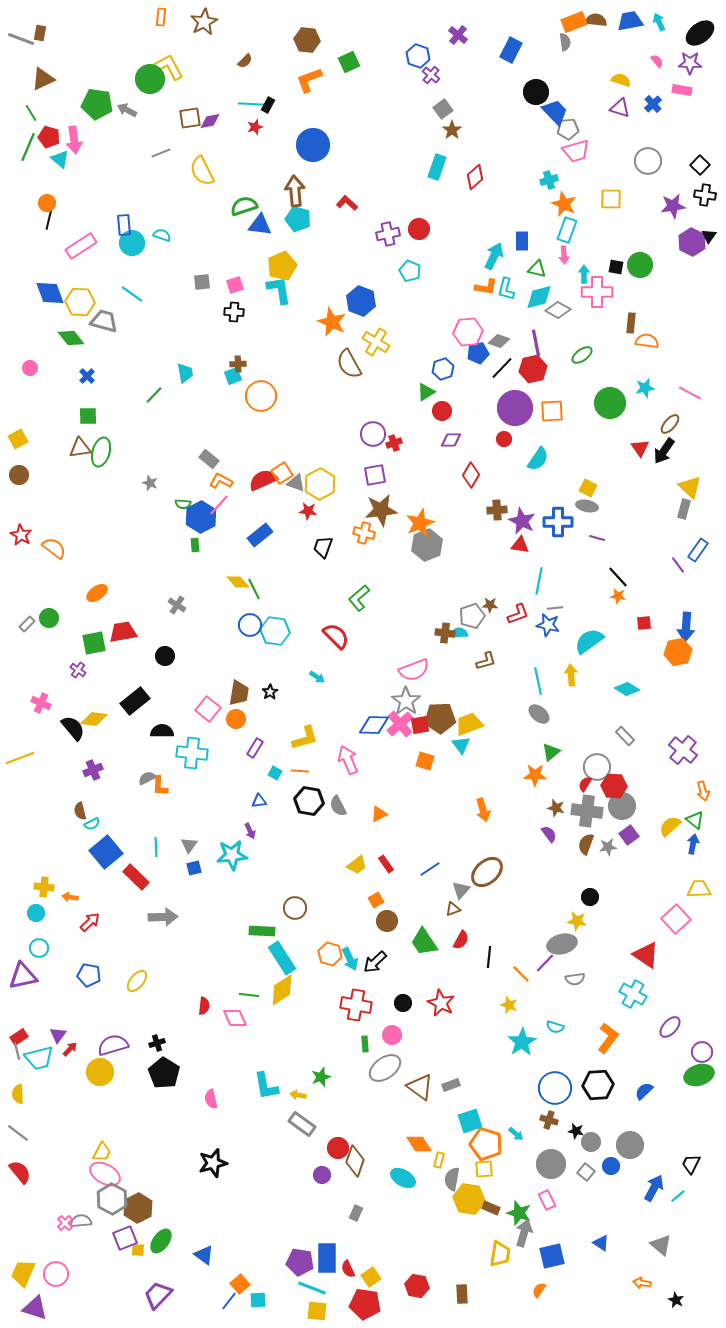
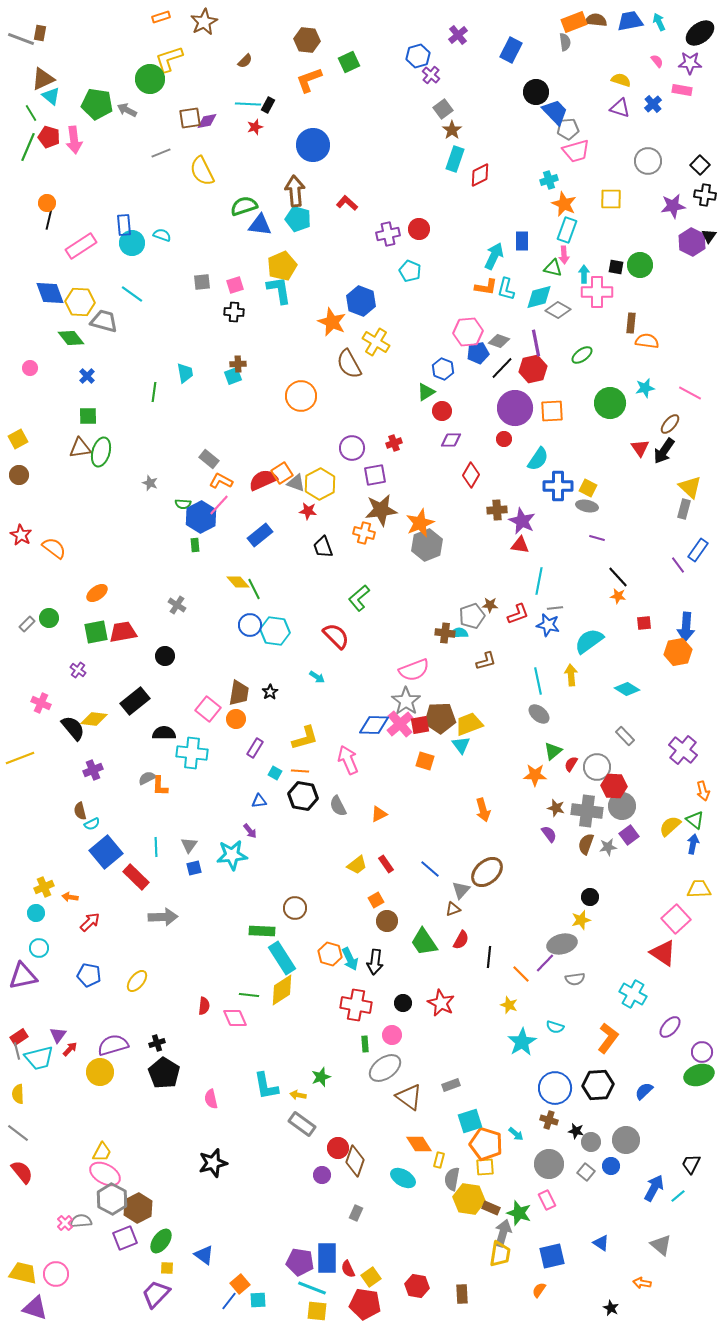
orange rectangle at (161, 17): rotated 66 degrees clockwise
purple cross at (458, 35): rotated 12 degrees clockwise
blue hexagon at (418, 56): rotated 25 degrees clockwise
yellow L-shape at (169, 67): moved 8 px up; rotated 80 degrees counterclockwise
cyan line at (251, 104): moved 3 px left
purple diamond at (210, 121): moved 3 px left
cyan triangle at (60, 159): moved 9 px left, 63 px up
cyan rectangle at (437, 167): moved 18 px right, 8 px up
red diamond at (475, 177): moved 5 px right, 2 px up; rotated 15 degrees clockwise
green triangle at (537, 269): moved 16 px right, 1 px up
blue hexagon at (443, 369): rotated 20 degrees counterclockwise
green line at (154, 395): moved 3 px up; rotated 36 degrees counterclockwise
orange circle at (261, 396): moved 40 px right
purple circle at (373, 434): moved 21 px left, 14 px down
blue cross at (558, 522): moved 36 px up
black trapezoid at (323, 547): rotated 40 degrees counterclockwise
green square at (94, 643): moved 2 px right, 11 px up
black semicircle at (162, 731): moved 2 px right, 2 px down
green triangle at (551, 752): moved 2 px right, 1 px up
red semicircle at (585, 784): moved 14 px left, 20 px up
black hexagon at (309, 801): moved 6 px left, 5 px up
purple arrow at (250, 831): rotated 14 degrees counterclockwise
blue line at (430, 869): rotated 75 degrees clockwise
yellow cross at (44, 887): rotated 30 degrees counterclockwise
yellow star at (577, 921): moved 4 px right, 1 px up; rotated 24 degrees counterclockwise
red triangle at (646, 955): moved 17 px right, 2 px up
black arrow at (375, 962): rotated 40 degrees counterclockwise
brown triangle at (420, 1087): moved 11 px left, 10 px down
gray circle at (630, 1145): moved 4 px left, 5 px up
gray circle at (551, 1164): moved 2 px left
yellow square at (484, 1169): moved 1 px right, 2 px up
red semicircle at (20, 1172): moved 2 px right
gray arrow at (524, 1233): moved 21 px left
yellow square at (138, 1250): moved 29 px right, 18 px down
yellow trapezoid at (23, 1273): rotated 80 degrees clockwise
purple trapezoid at (158, 1295): moved 2 px left, 1 px up
black star at (676, 1300): moved 65 px left, 8 px down
